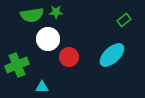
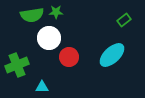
white circle: moved 1 px right, 1 px up
